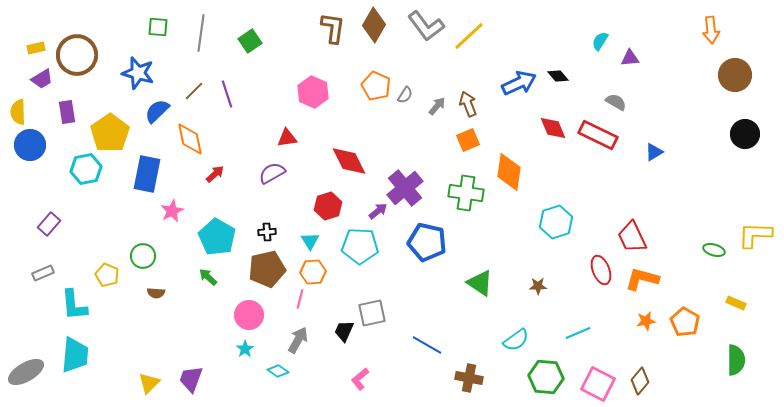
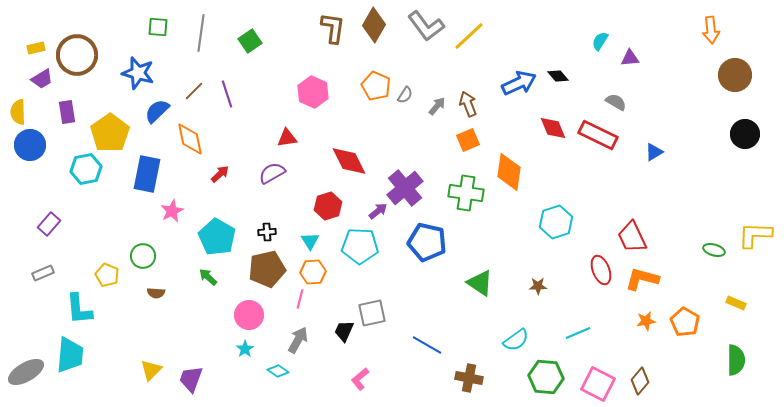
red arrow at (215, 174): moved 5 px right
cyan L-shape at (74, 305): moved 5 px right, 4 px down
cyan trapezoid at (75, 355): moved 5 px left
yellow triangle at (149, 383): moved 2 px right, 13 px up
